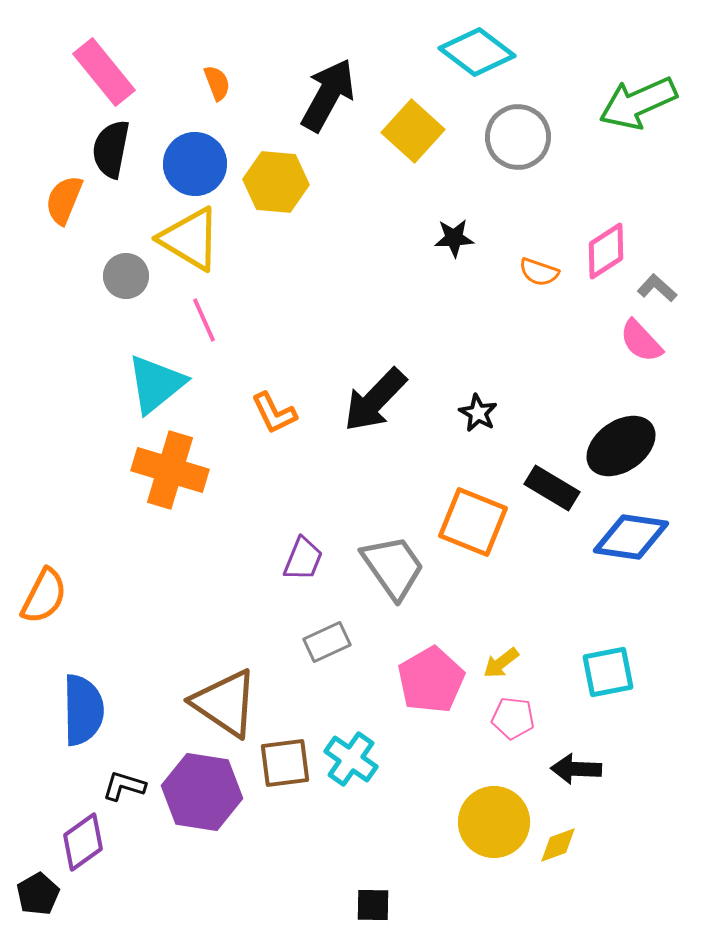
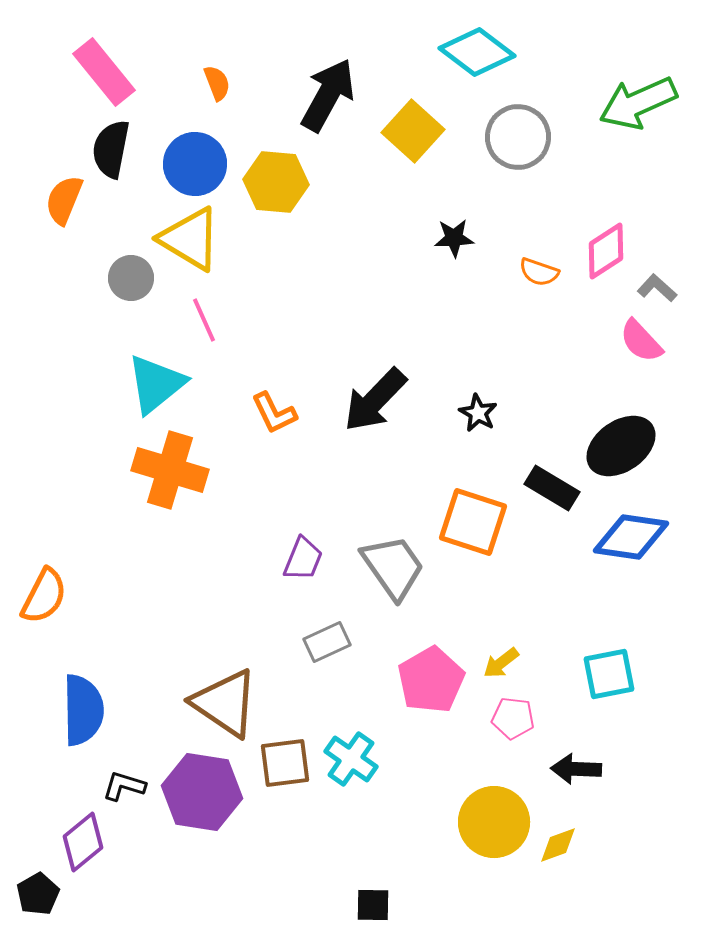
gray circle at (126, 276): moved 5 px right, 2 px down
orange square at (473, 522): rotated 4 degrees counterclockwise
cyan square at (608, 672): moved 1 px right, 2 px down
purple diamond at (83, 842): rotated 4 degrees counterclockwise
